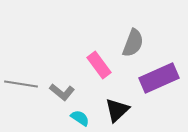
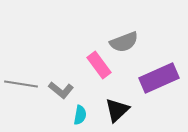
gray semicircle: moved 9 px left, 1 px up; rotated 48 degrees clockwise
gray L-shape: moved 1 px left, 2 px up
cyan semicircle: moved 3 px up; rotated 66 degrees clockwise
